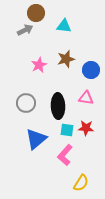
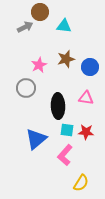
brown circle: moved 4 px right, 1 px up
gray arrow: moved 3 px up
blue circle: moved 1 px left, 3 px up
gray circle: moved 15 px up
red star: moved 4 px down
